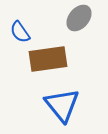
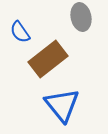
gray ellipse: moved 2 px right, 1 px up; rotated 52 degrees counterclockwise
brown rectangle: rotated 30 degrees counterclockwise
